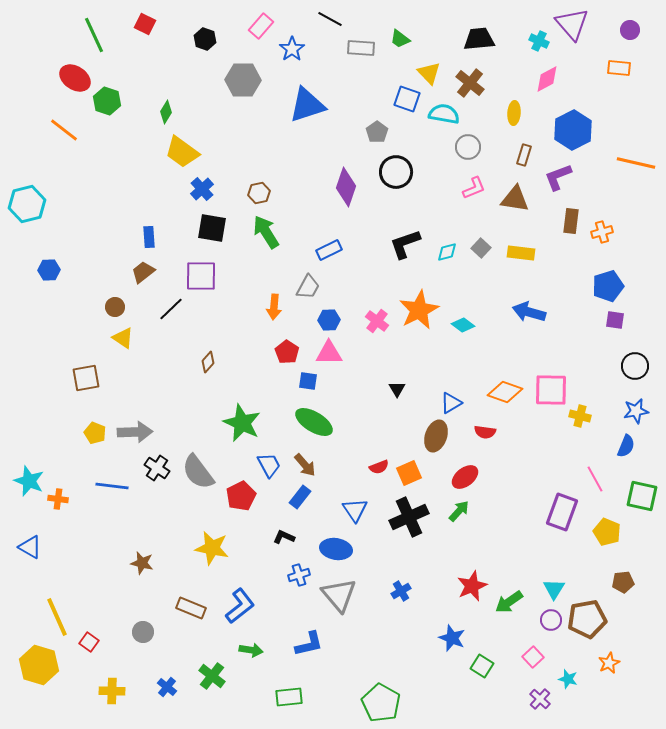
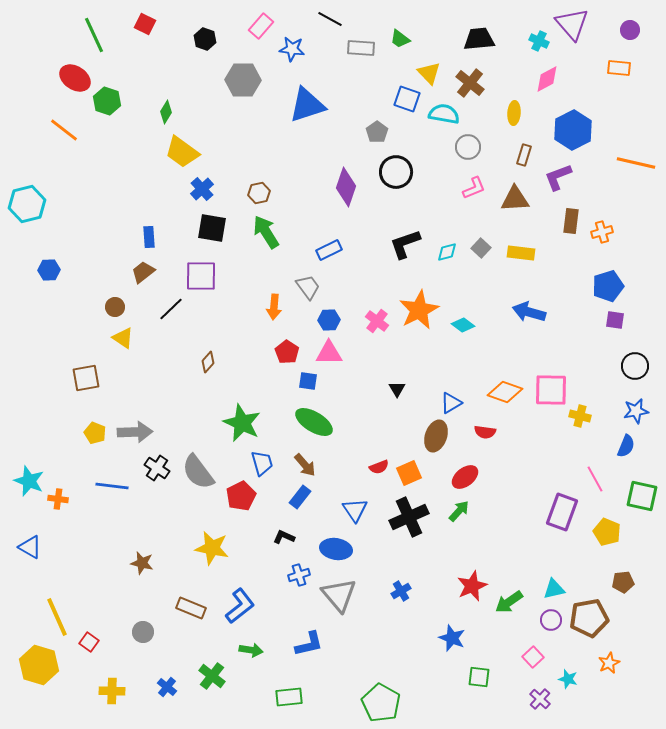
blue star at (292, 49): rotated 30 degrees counterclockwise
brown triangle at (515, 199): rotated 12 degrees counterclockwise
gray trapezoid at (308, 287): rotated 64 degrees counterclockwise
blue trapezoid at (269, 465): moved 7 px left, 2 px up; rotated 12 degrees clockwise
cyan triangle at (554, 589): rotated 45 degrees clockwise
brown pentagon at (587, 619): moved 2 px right, 1 px up
green square at (482, 666): moved 3 px left, 11 px down; rotated 25 degrees counterclockwise
